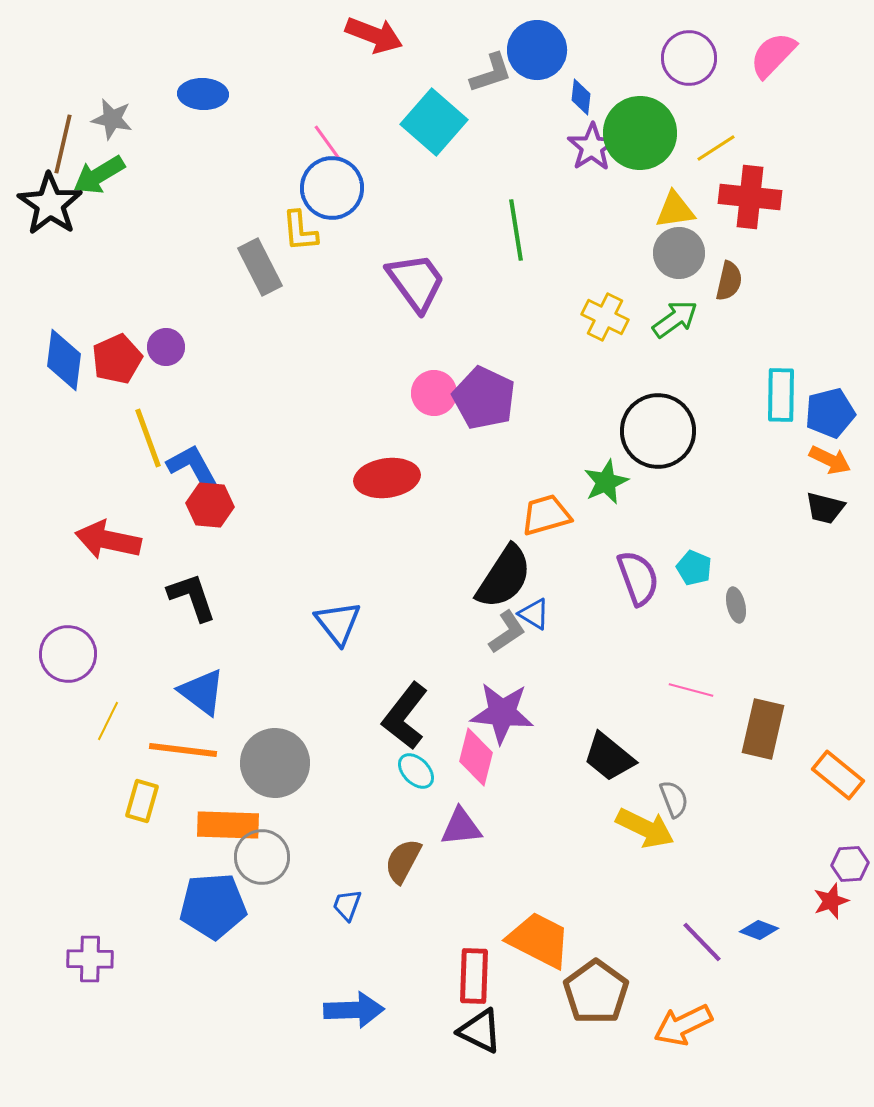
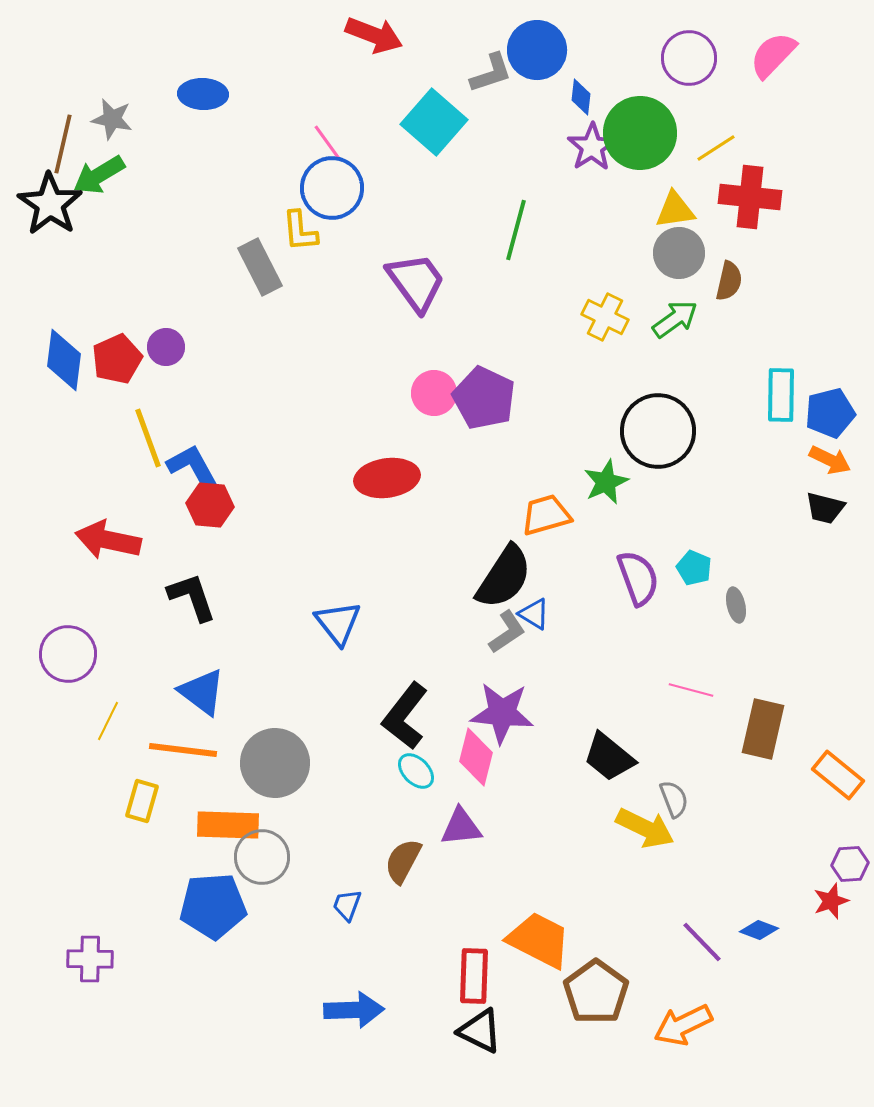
green line at (516, 230): rotated 24 degrees clockwise
